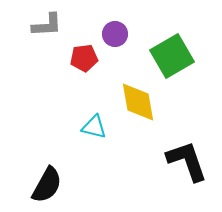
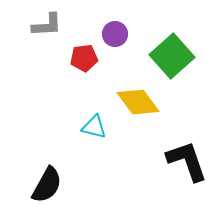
green square: rotated 12 degrees counterclockwise
yellow diamond: rotated 27 degrees counterclockwise
